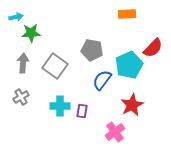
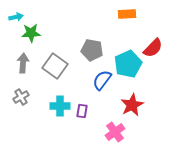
cyan pentagon: moved 1 px left, 1 px up
